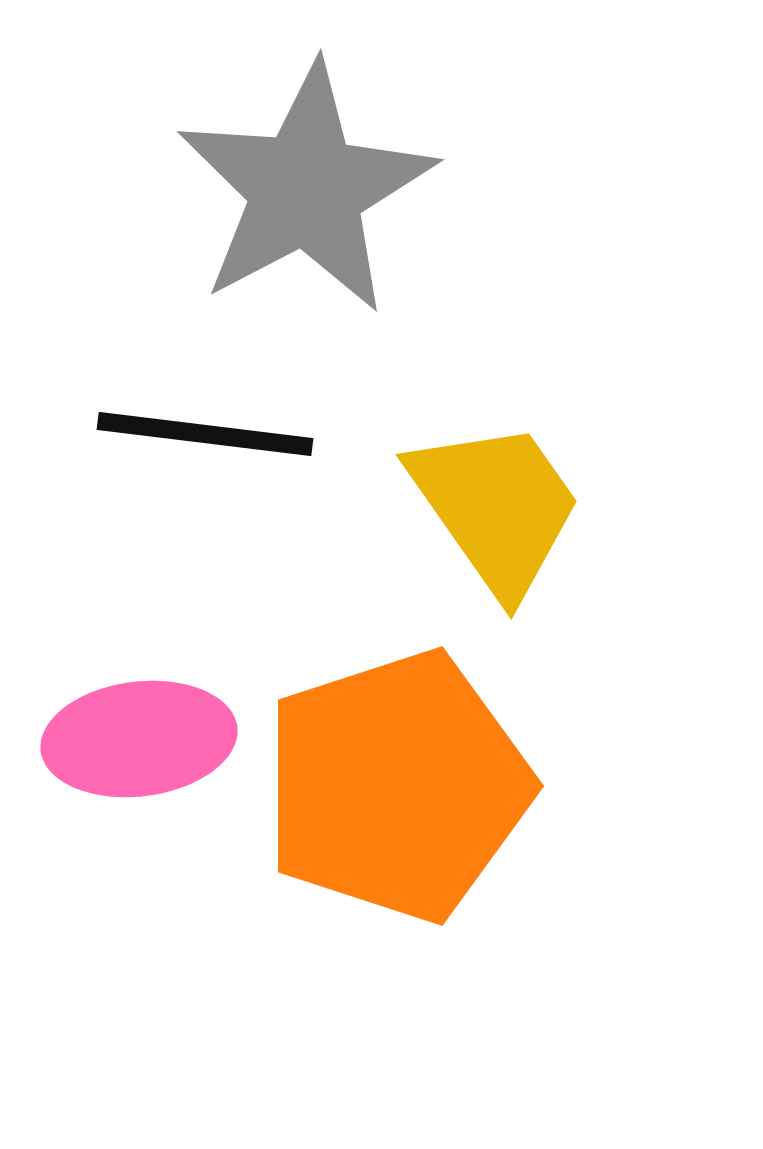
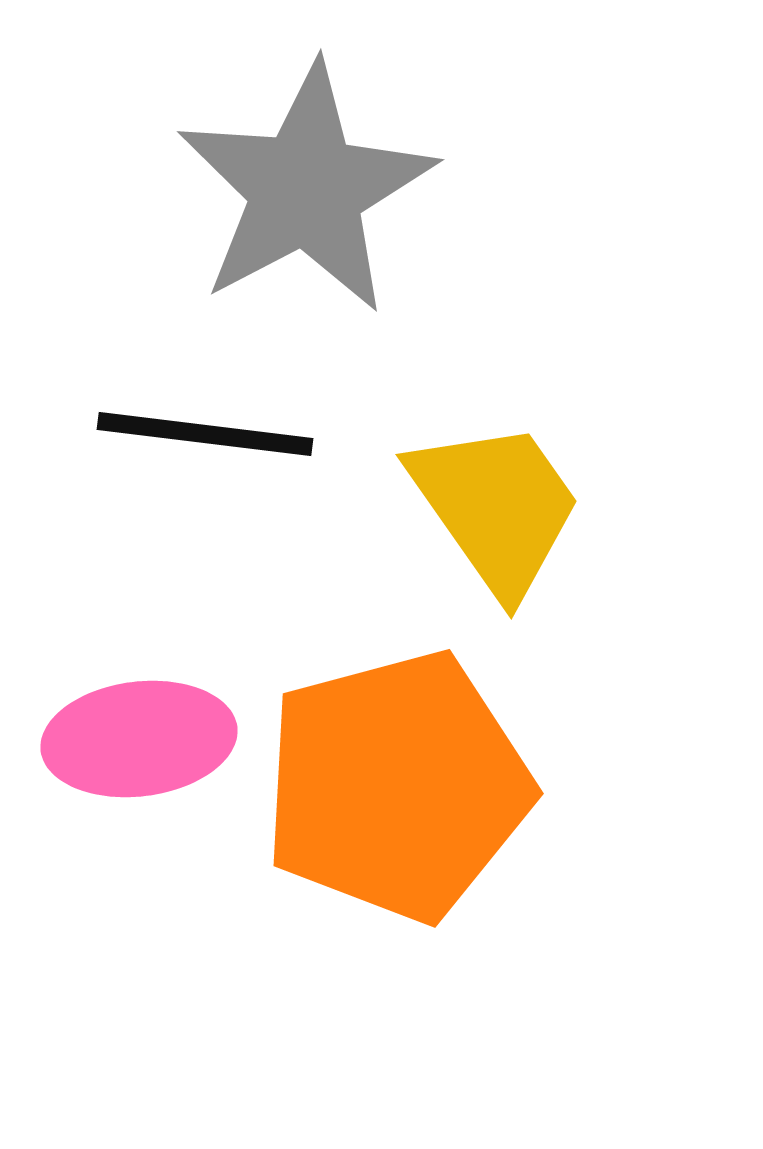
orange pentagon: rotated 3 degrees clockwise
